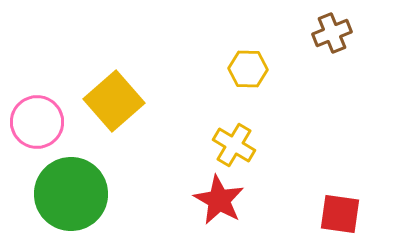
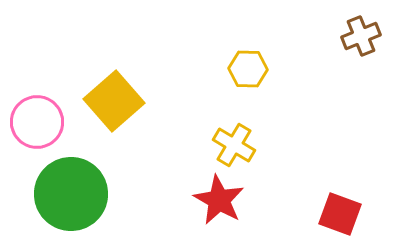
brown cross: moved 29 px right, 3 px down
red square: rotated 12 degrees clockwise
